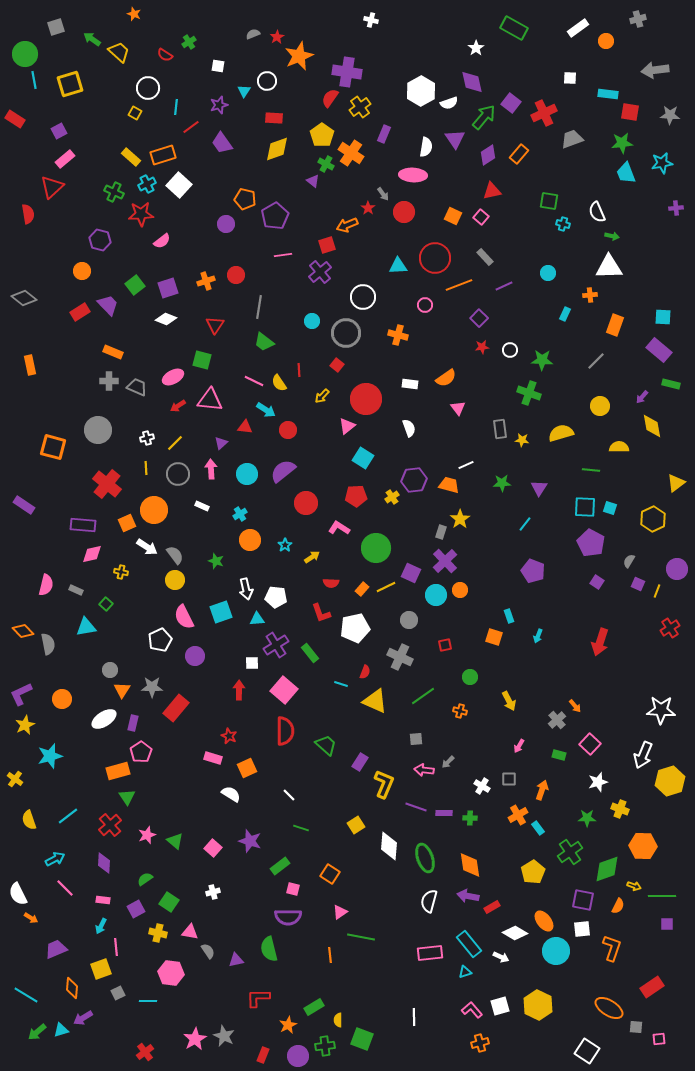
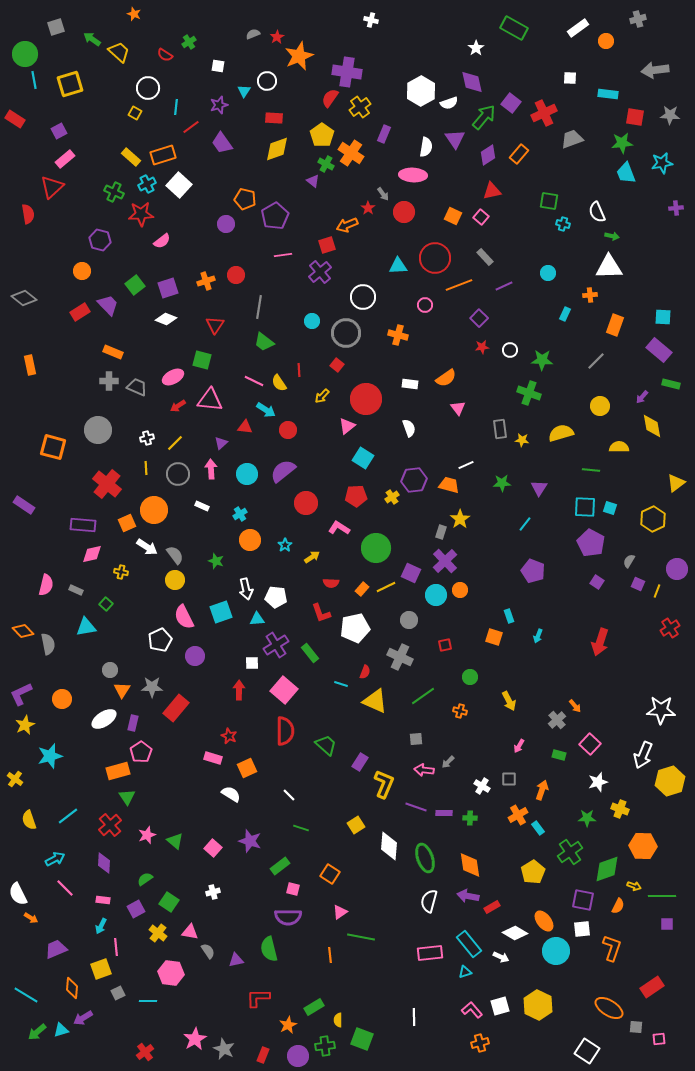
red square at (630, 112): moved 5 px right, 5 px down
yellow cross at (158, 933): rotated 24 degrees clockwise
gray star at (224, 1036): moved 13 px down
